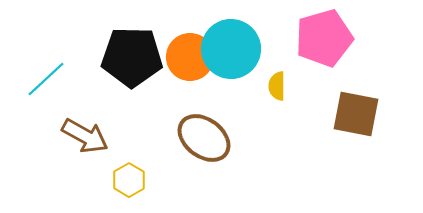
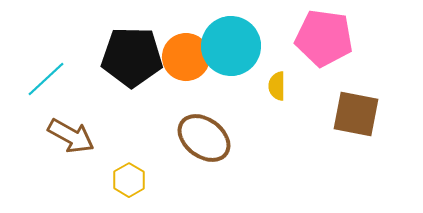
pink pentagon: rotated 24 degrees clockwise
cyan circle: moved 3 px up
orange circle: moved 4 px left
brown arrow: moved 14 px left
